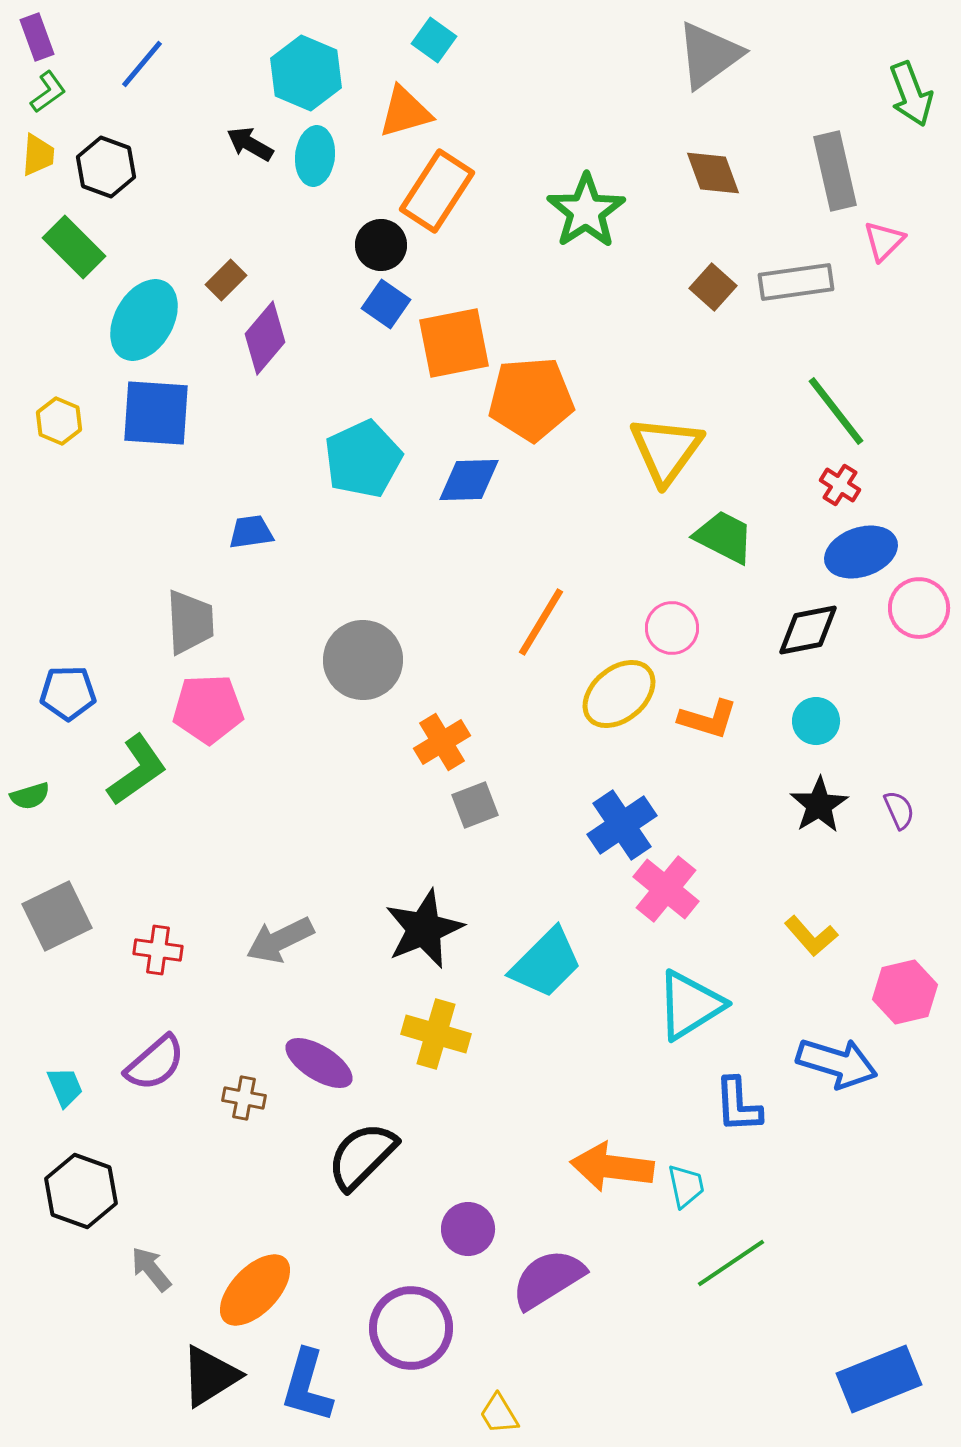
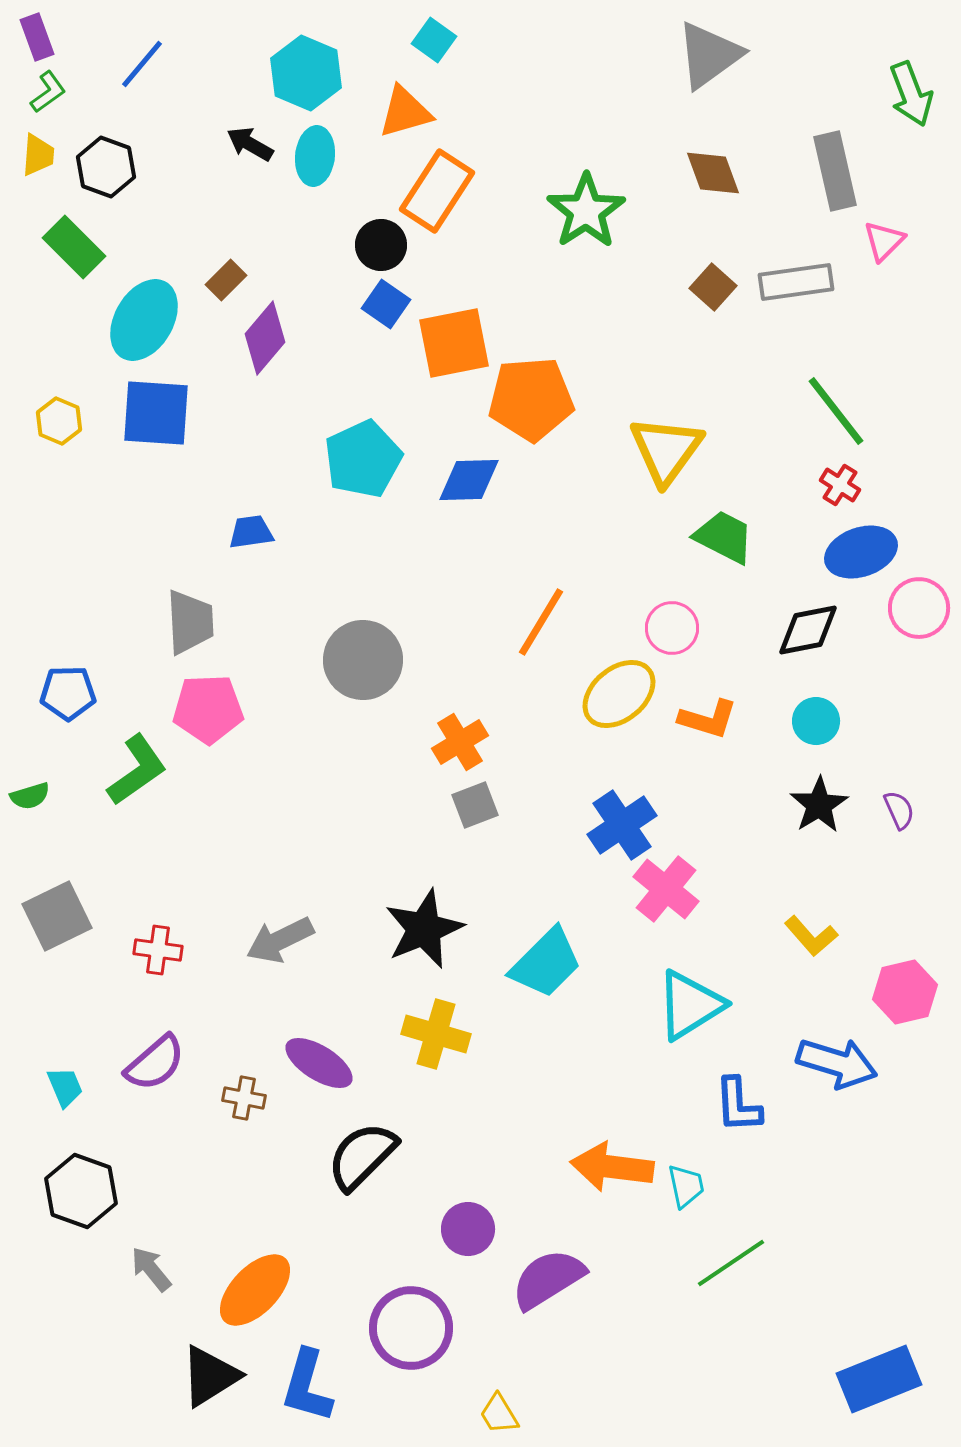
orange cross at (442, 742): moved 18 px right
